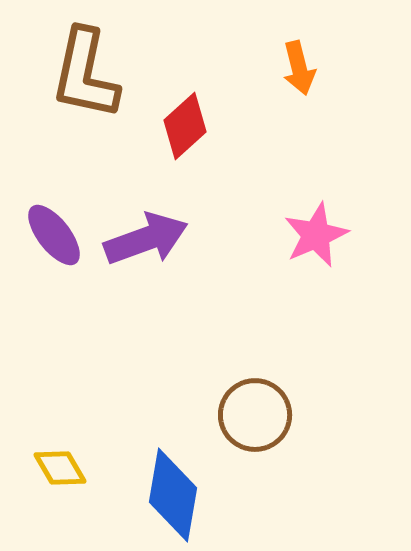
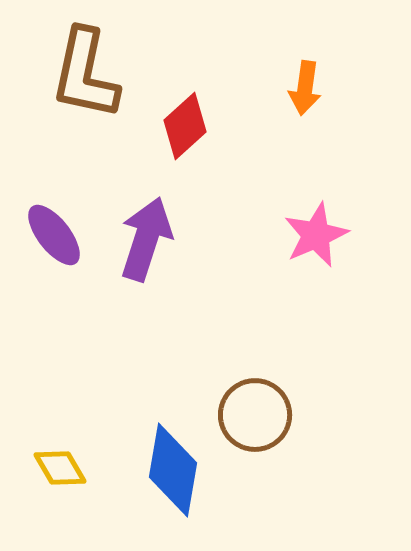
orange arrow: moved 6 px right, 20 px down; rotated 22 degrees clockwise
purple arrow: rotated 52 degrees counterclockwise
blue diamond: moved 25 px up
